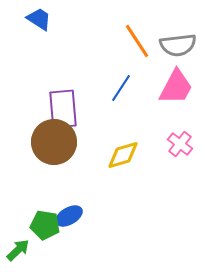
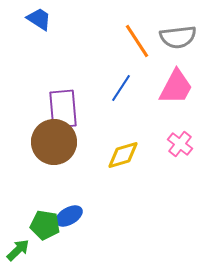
gray semicircle: moved 8 px up
